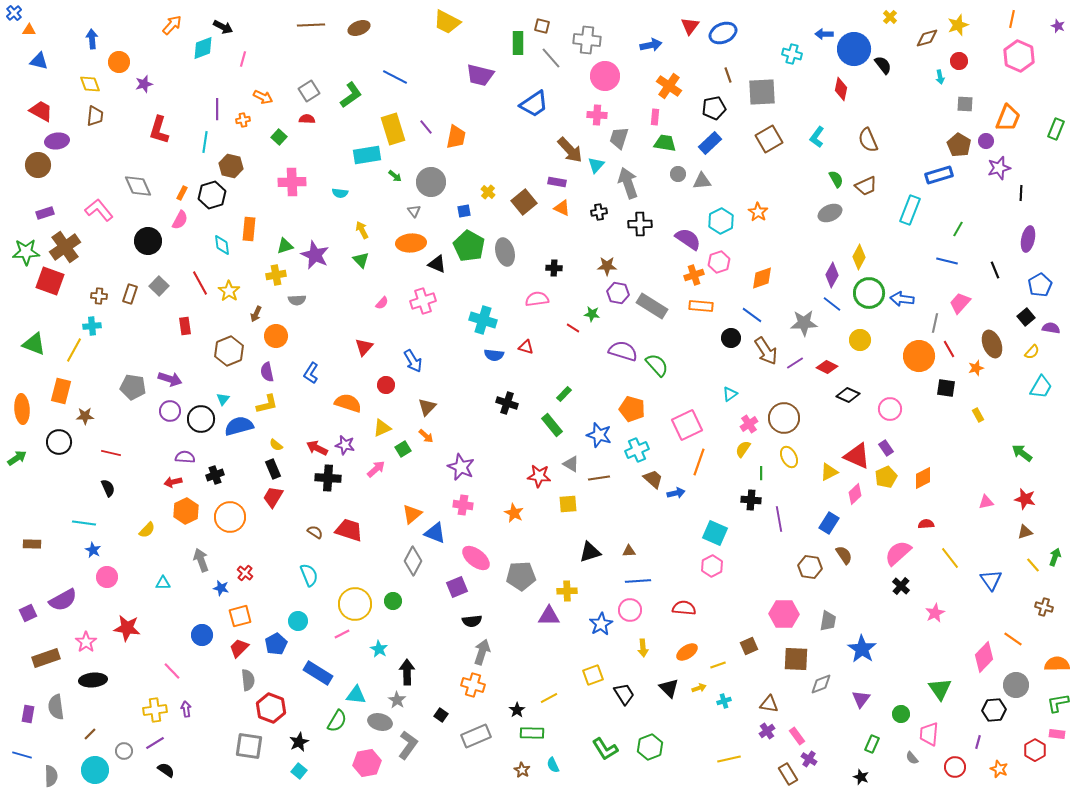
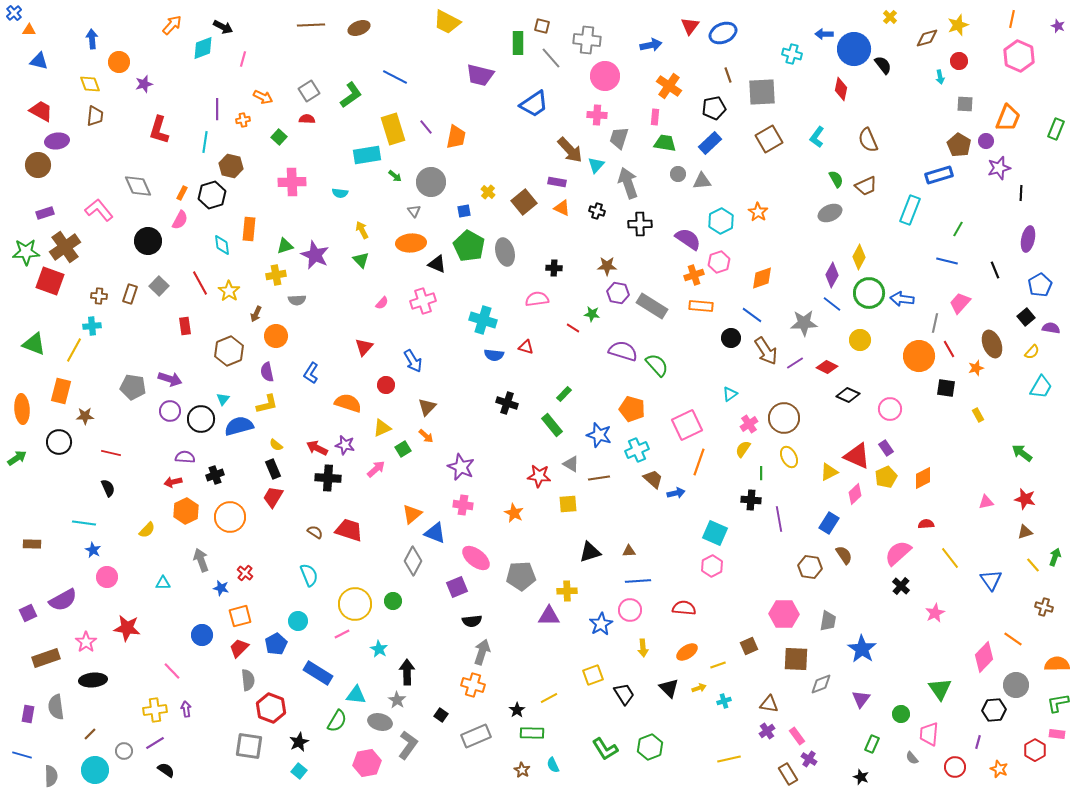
black cross at (599, 212): moved 2 px left, 1 px up; rotated 28 degrees clockwise
